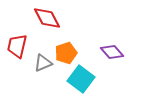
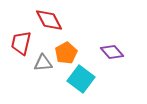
red diamond: moved 2 px right, 2 px down
red trapezoid: moved 4 px right, 3 px up
orange pentagon: rotated 10 degrees counterclockwise
gray triangle: rotated 18 degrees clockwise
